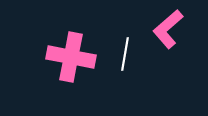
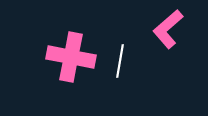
white line: moved 5 px left, 7 px down
